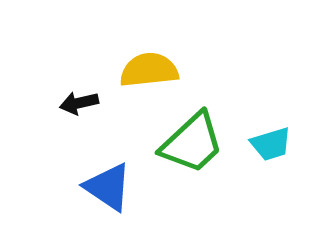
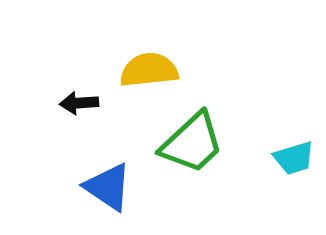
black arrow: rotated 9 degrees clockwise
cyan trapezoid: moved 23 px right, 14 px down
